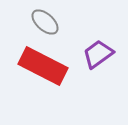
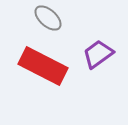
gray ellipse: moved 3 px right, 4 px up
